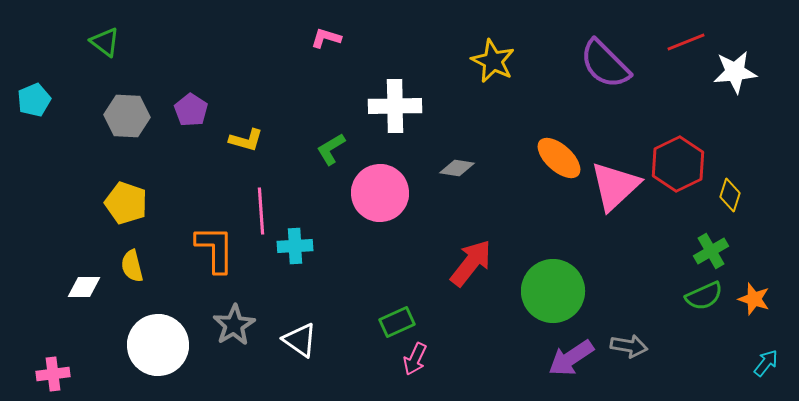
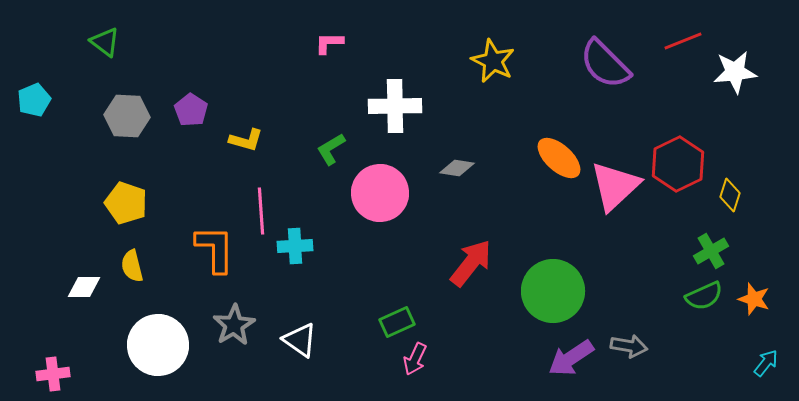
pink L-shape: moved 3 px right, 5 px down; rotated 16 degrees counterclockwise
red line: moved 3 px left, 1 px up
